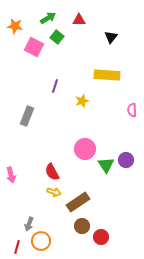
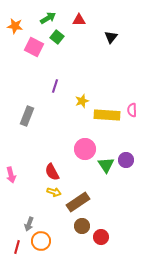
yellow rectangle: moved 40 px down
